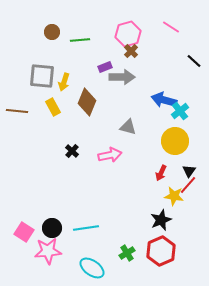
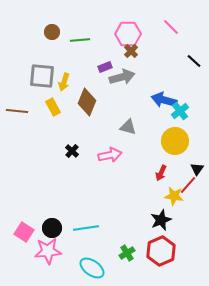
pink line: rotated 12 degrees clockwise
pink hexagon: rotated 15 degrees clockwise
gray arrow: rotated 15 degrees counterclockwise
black triangle: moved 8 px right, 2 px up
